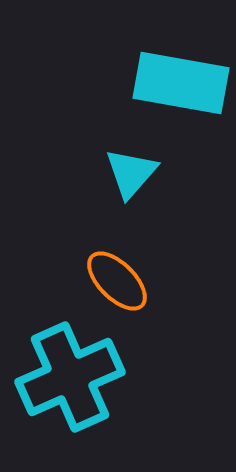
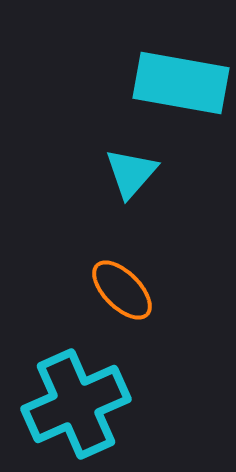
orange ellipse: moved 5 px right, 9 px down
cyan cross: moved 6 px right, 27 px down
